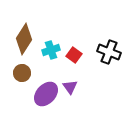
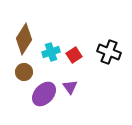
cyan cross: moved 2 px down
red square: rotated 21 degrees clockwise
brown circle: moved 2 px right, 1 px up
purple ellipse: moved 2 px left
